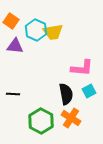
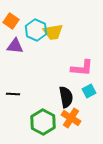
black semicircle: moved 3 px down
green hexagon: moved 2 px right, 1 px down
